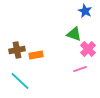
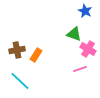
pink cross: rotated 14 degrees counterclockwise
orange rectangle: rotated 48 degrees counterclockwise
